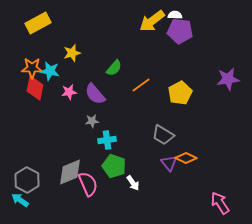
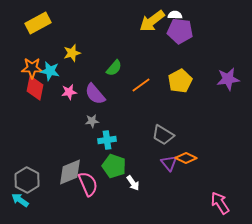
yellow pentagon: moved 12 px up
